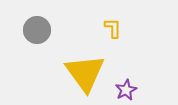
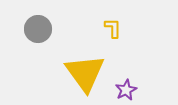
gray circle: moved 1 px right, 1 px up
